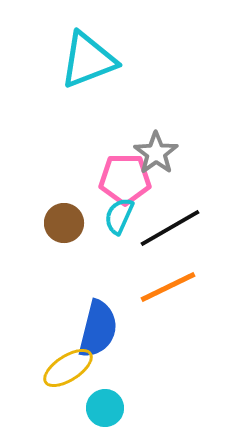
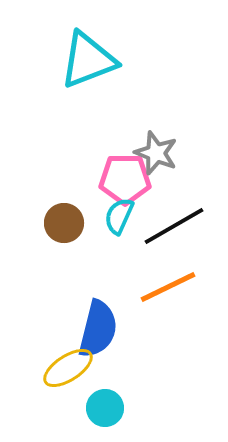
gray star: rotated 15 degrees counterclockwise
black line: moved 4 px right, 2 px up
